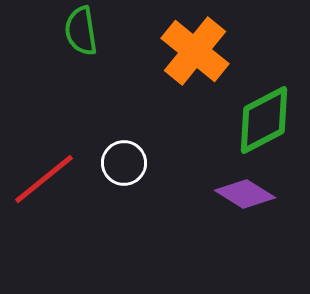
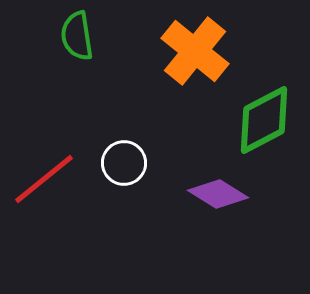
green semicircle: moved 4 px left, 5 px down
purple diamond: moved 27 px left
